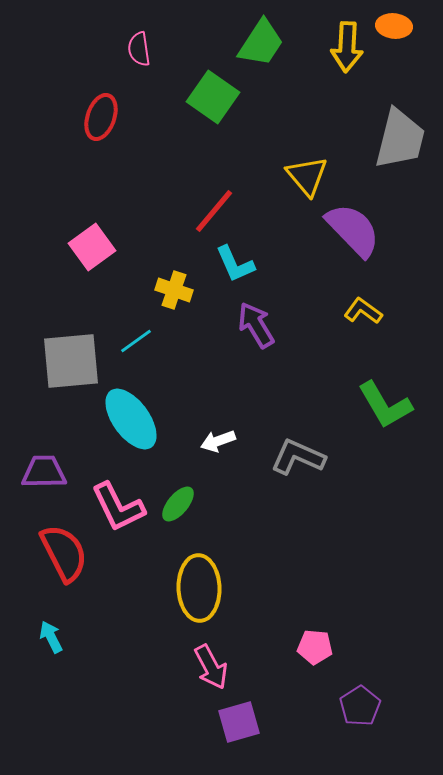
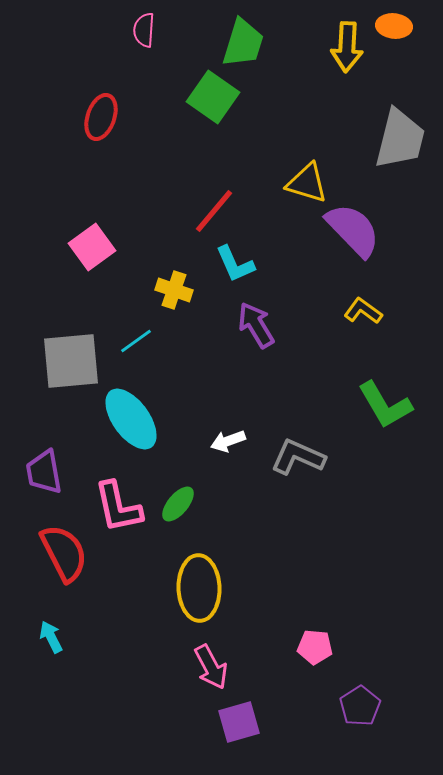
green trapezoid: moved 18 px left; rotated 16 degrees counterclockwise
pink semicircle: moved 5 px right, 19 px up; rotated 12 degrees clockwise
yellow triangle: moved 7 px down; rotated 33 degrees counterclockwise
white arrow: moved 10 px right
purple trapezoid: rotated 99 degrees counterclockwise
pink L-shape: rotated 14 degrees clockwise
